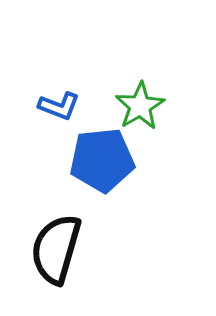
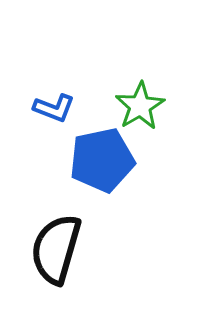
blue L-shape: moved 5 px left, 2 px down
blue pentagon: rotated 6 degrees counterclockwise
